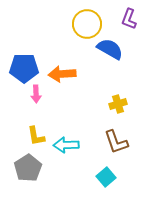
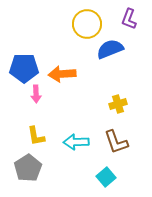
blue semicircle: rotated 52 degrees counterclockwise
cyan arrow: moved 10 px right, 3 px up
